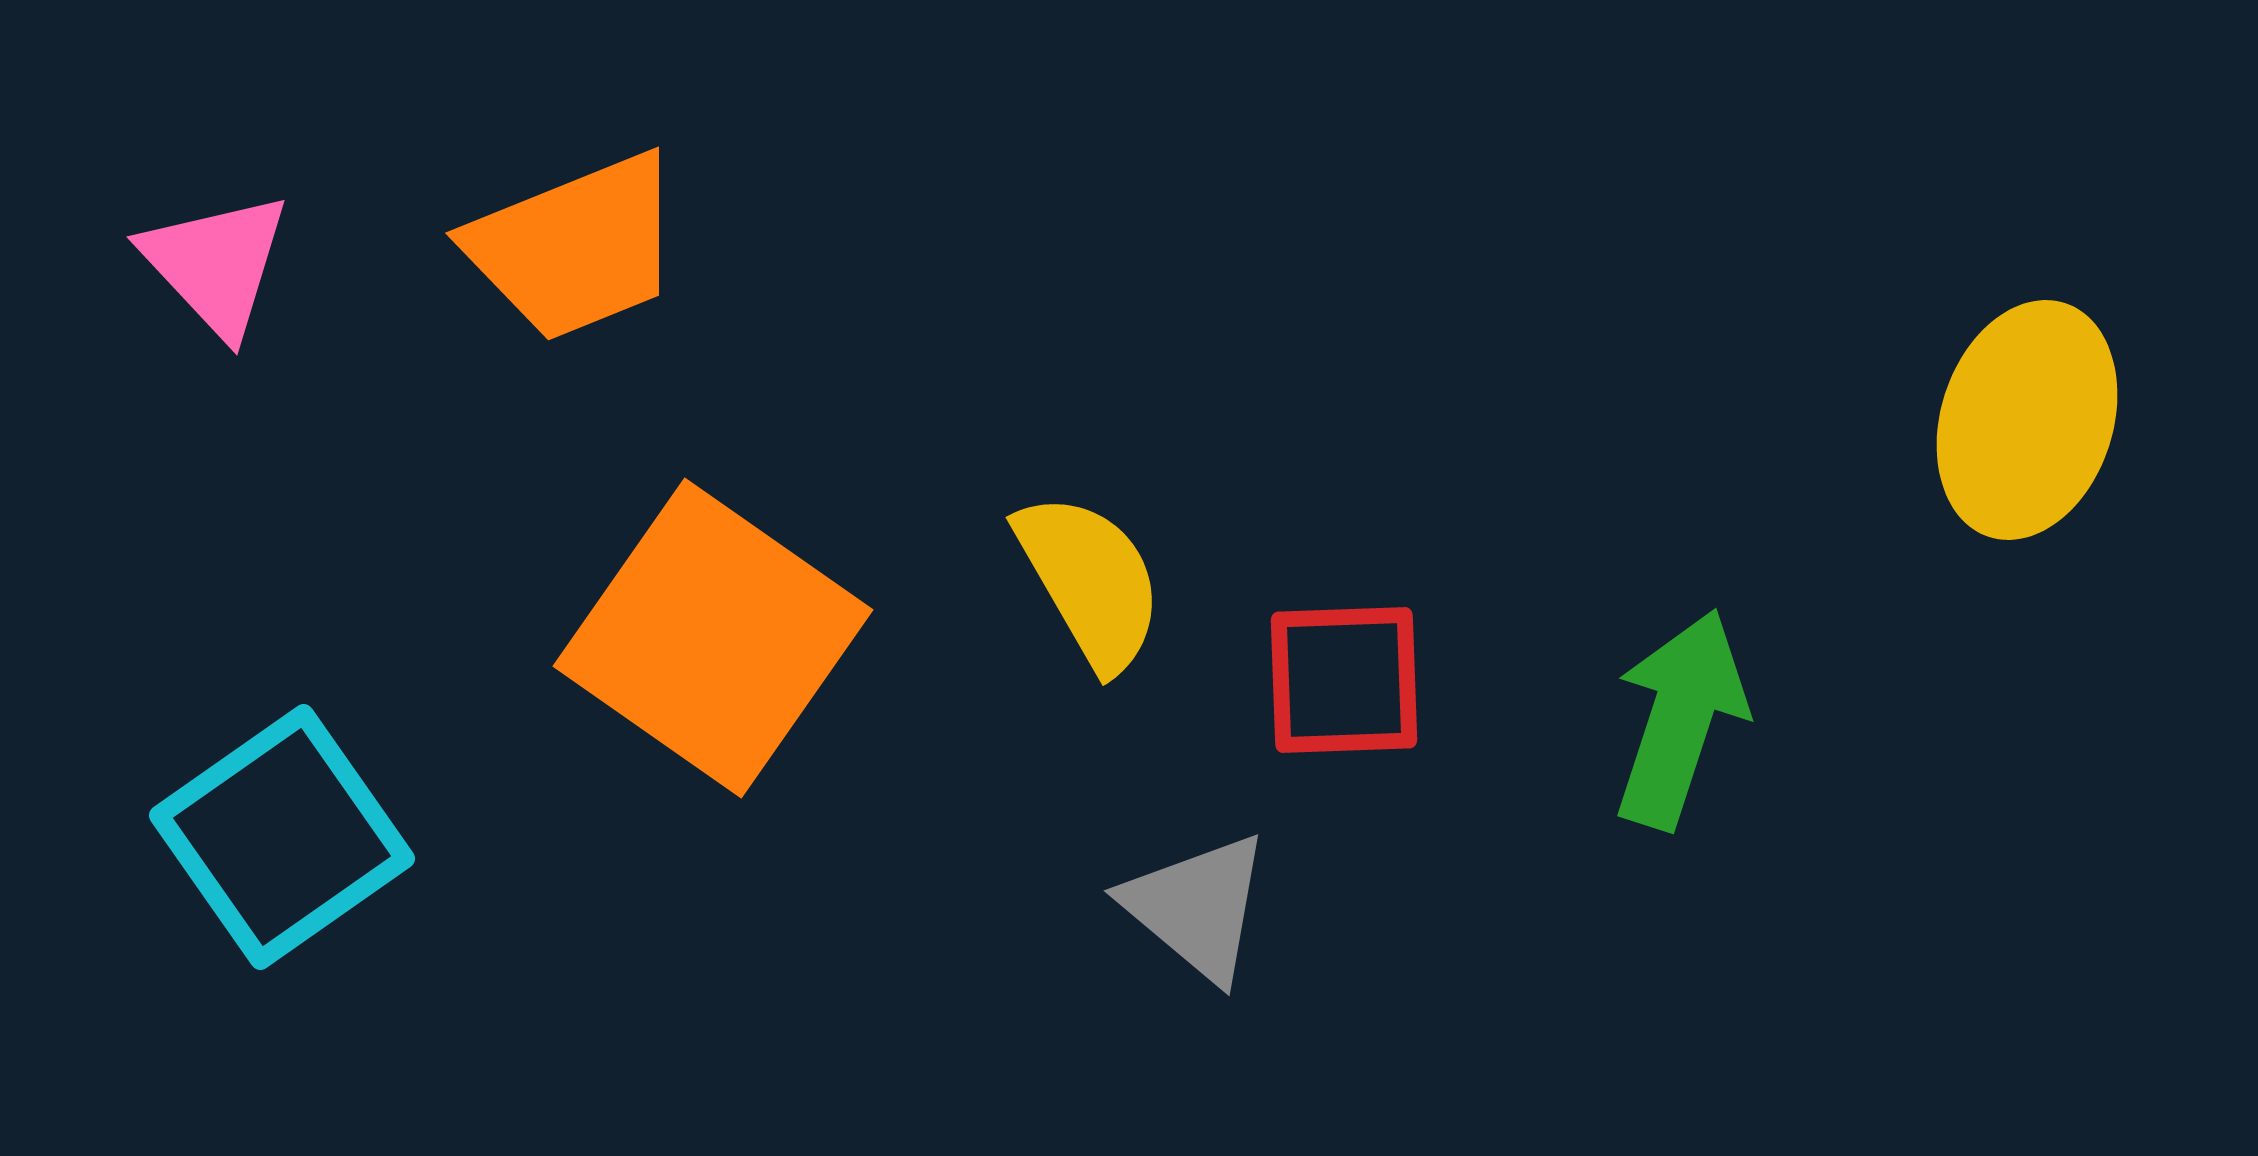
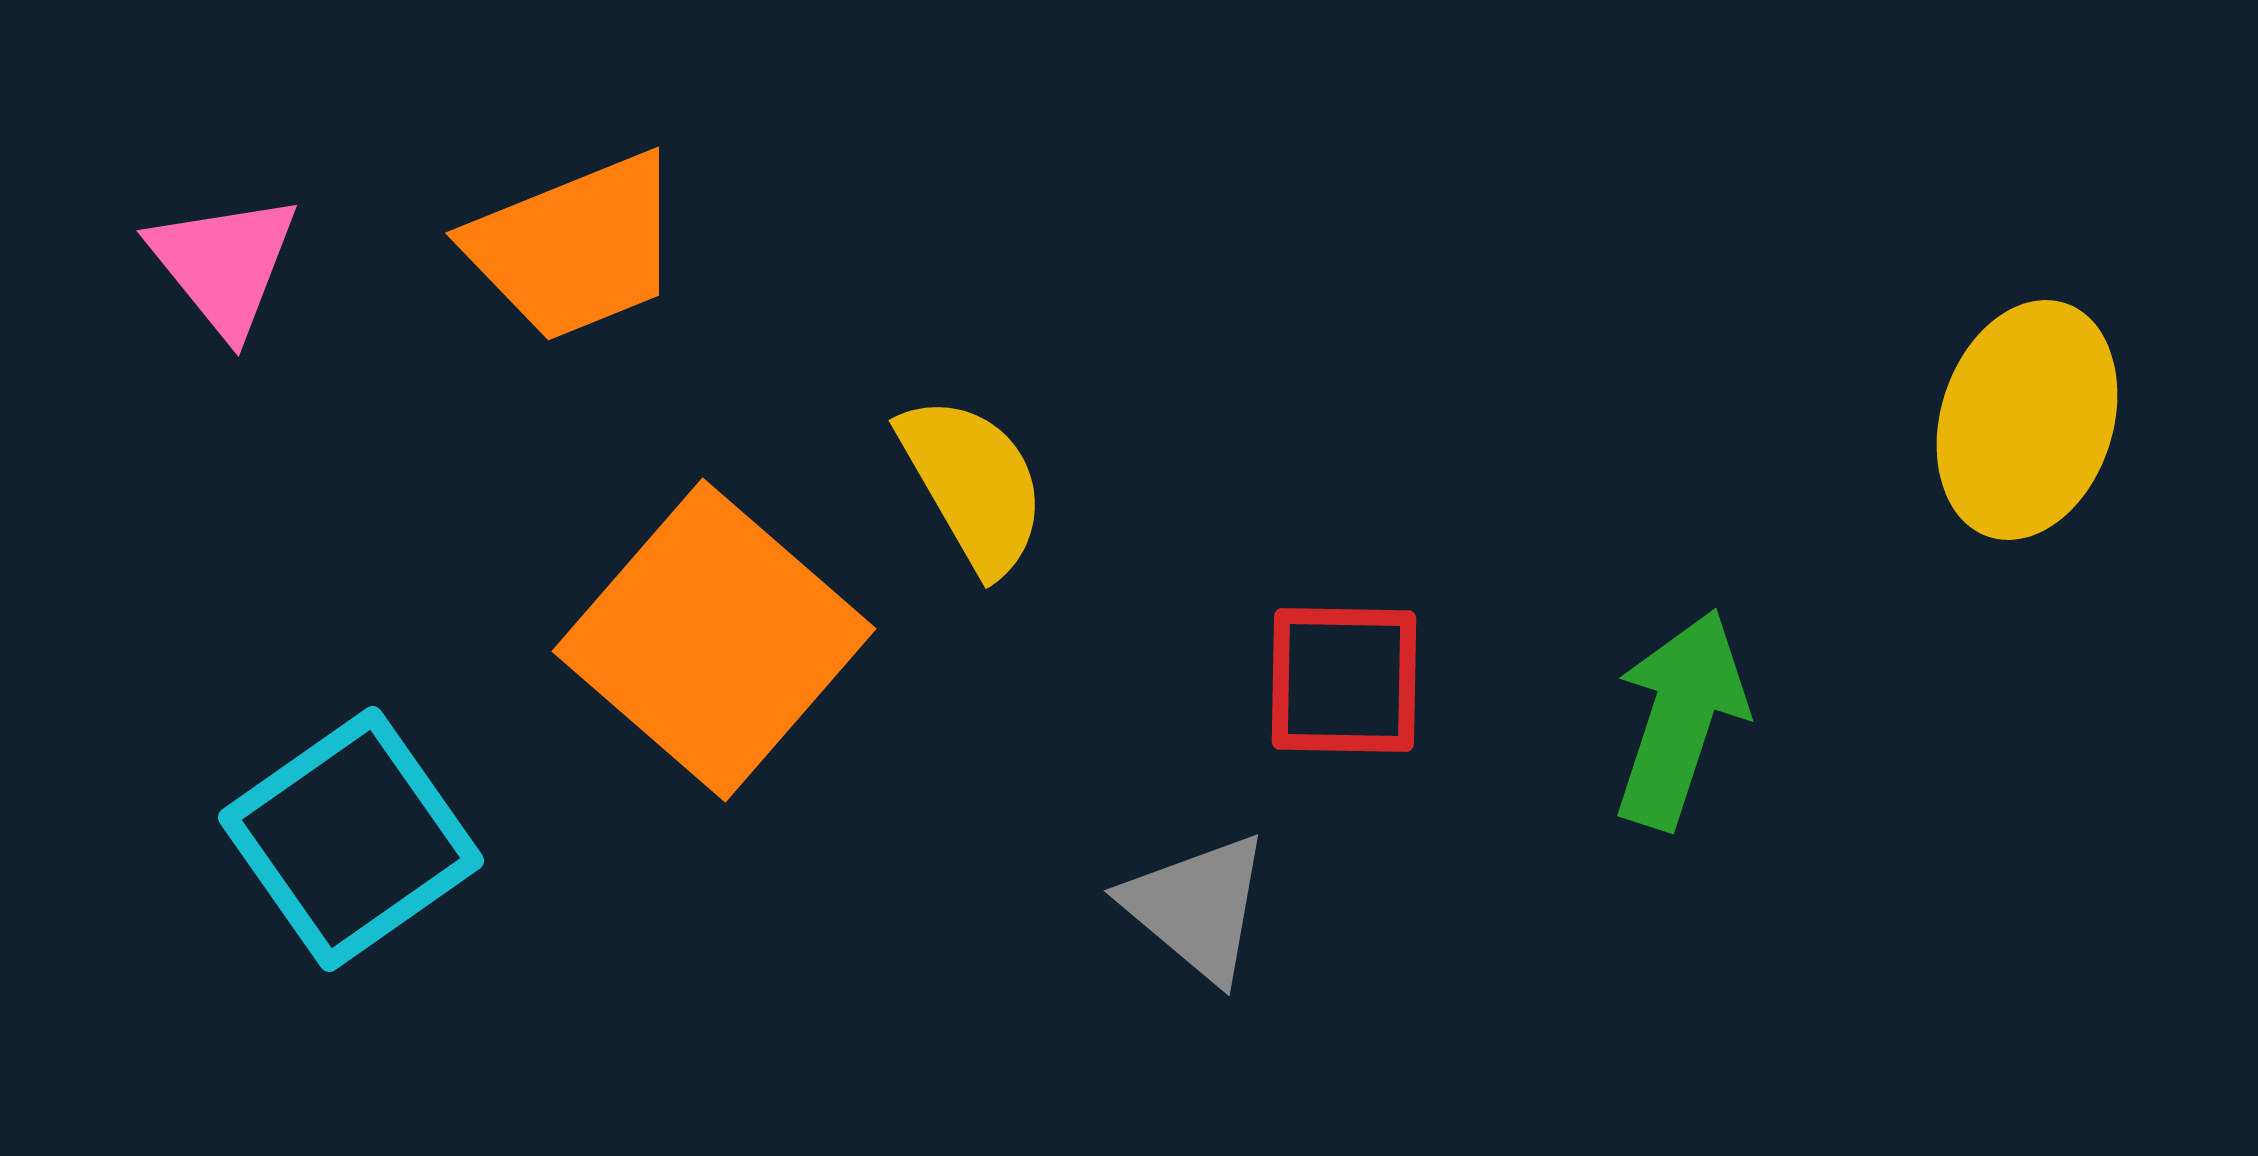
pink triangle: moved 8 px right; rotated 4 degrees clockwise
yellow semicircle: moved 117 px left, 97 px up
orange square: moved 1 px right, 2 px down; rotated 6 degrees clockwise
red square: rotated 3 degrees clockwise
cyan square: moved 69 px right, 2 px down
